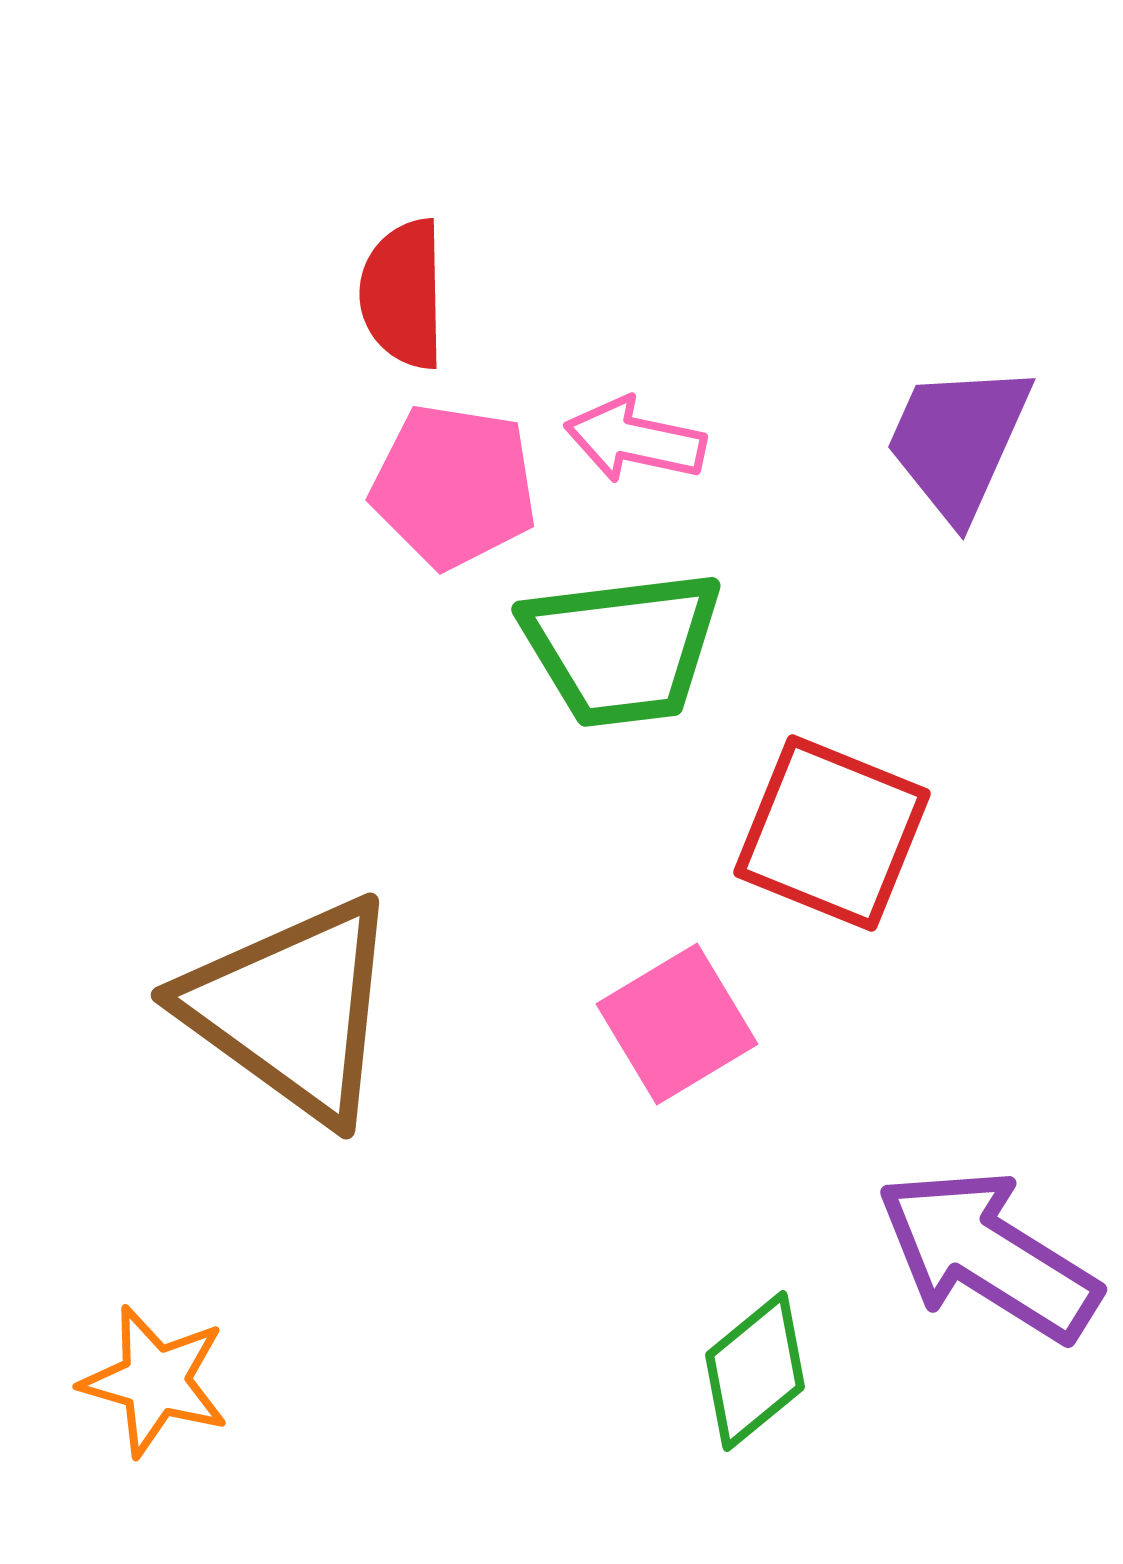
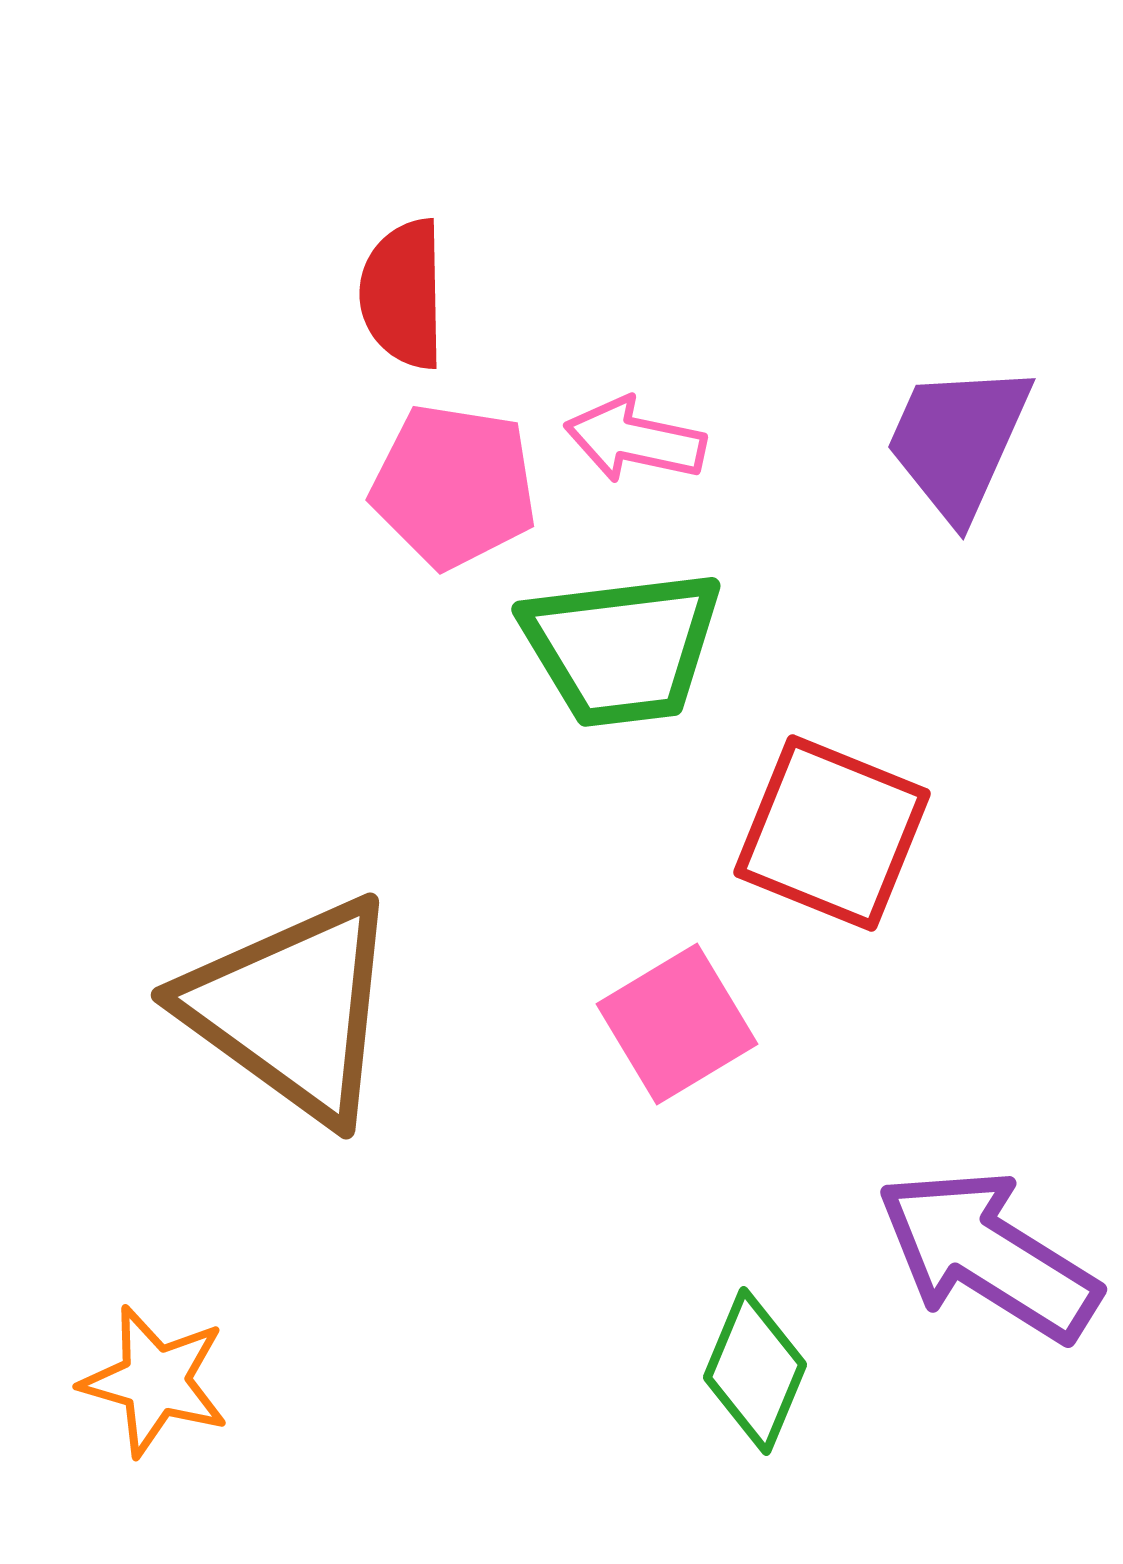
green diamond: rotated 28 degrees counterclockwise
